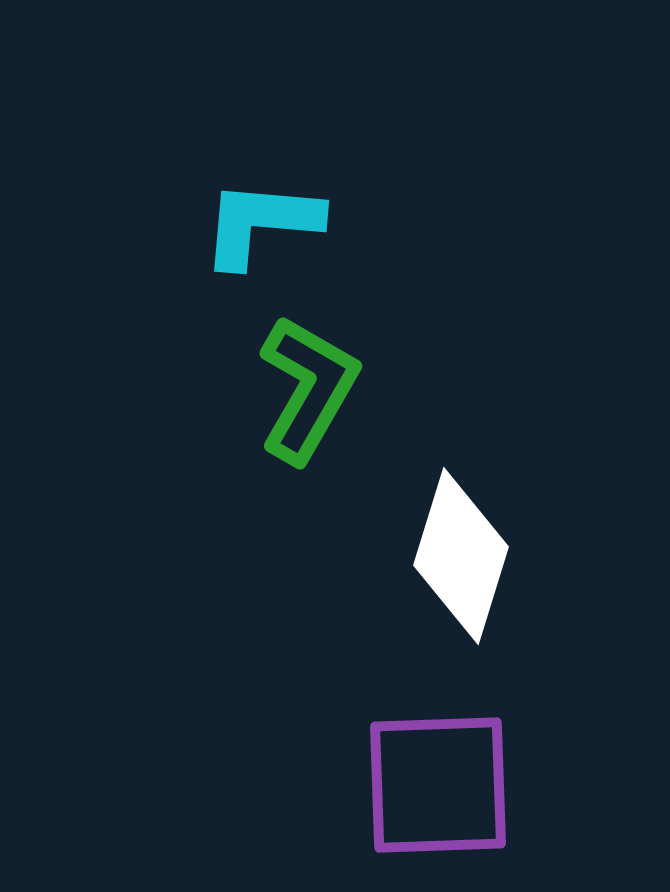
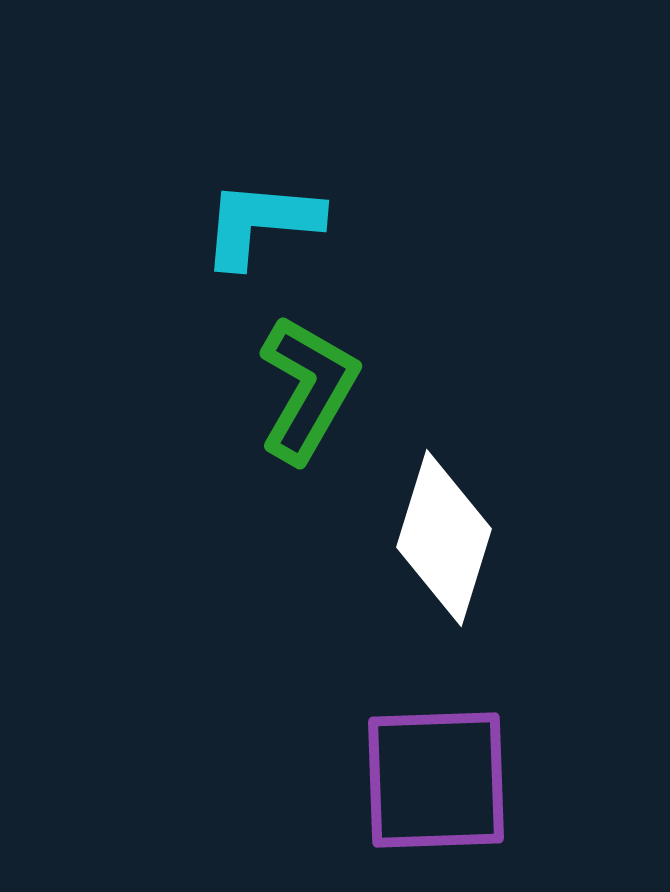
white diamond: moved 17 px left, 18 px up
purple square: moved 2 px left, 5 px up
